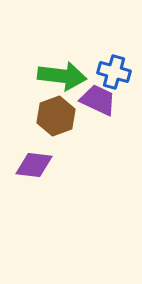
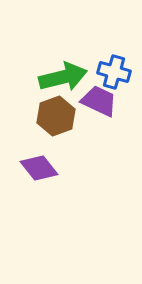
green arrow: moved 1 px right, 1 px down; rotated 21 degrees counterclockwise
purple trapezoid: moved 1 px right, 1 px down
purple diamond: moved 5 px right, 3 px down; rotated 45 degrees clockwise
